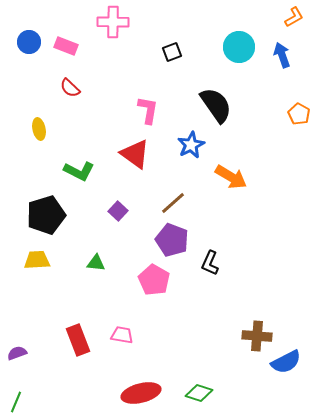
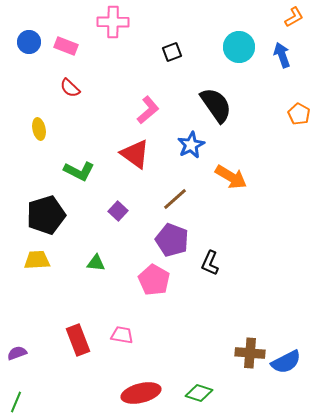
pink L-shape: rotated 40 degrees clockwise
brown line: moved 2 px right, 4 px up
brown cross: moved 7 px left, 17 px down
